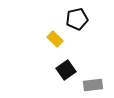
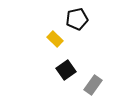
gray rectangle: rotated 48 degrees counterclockwise
